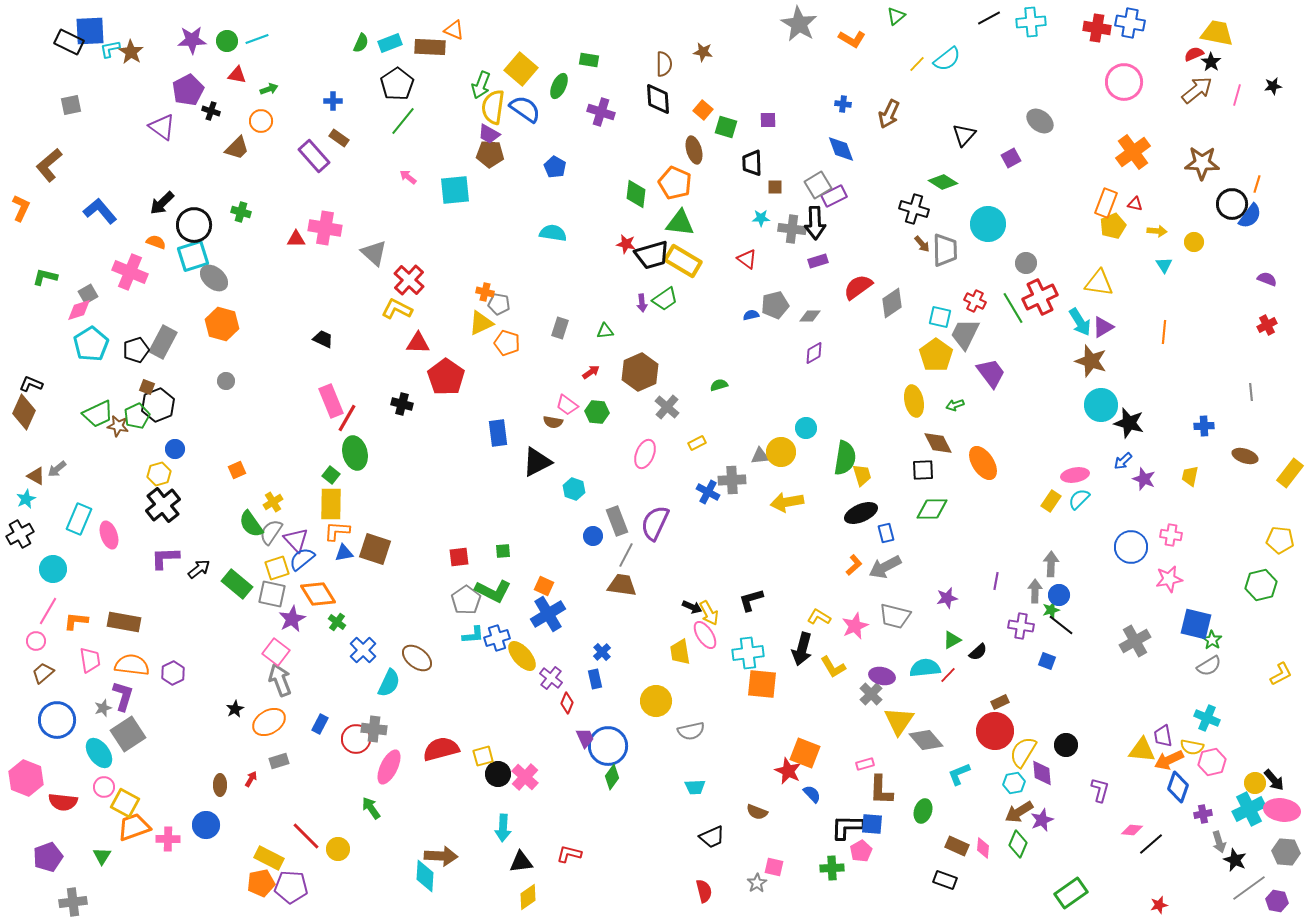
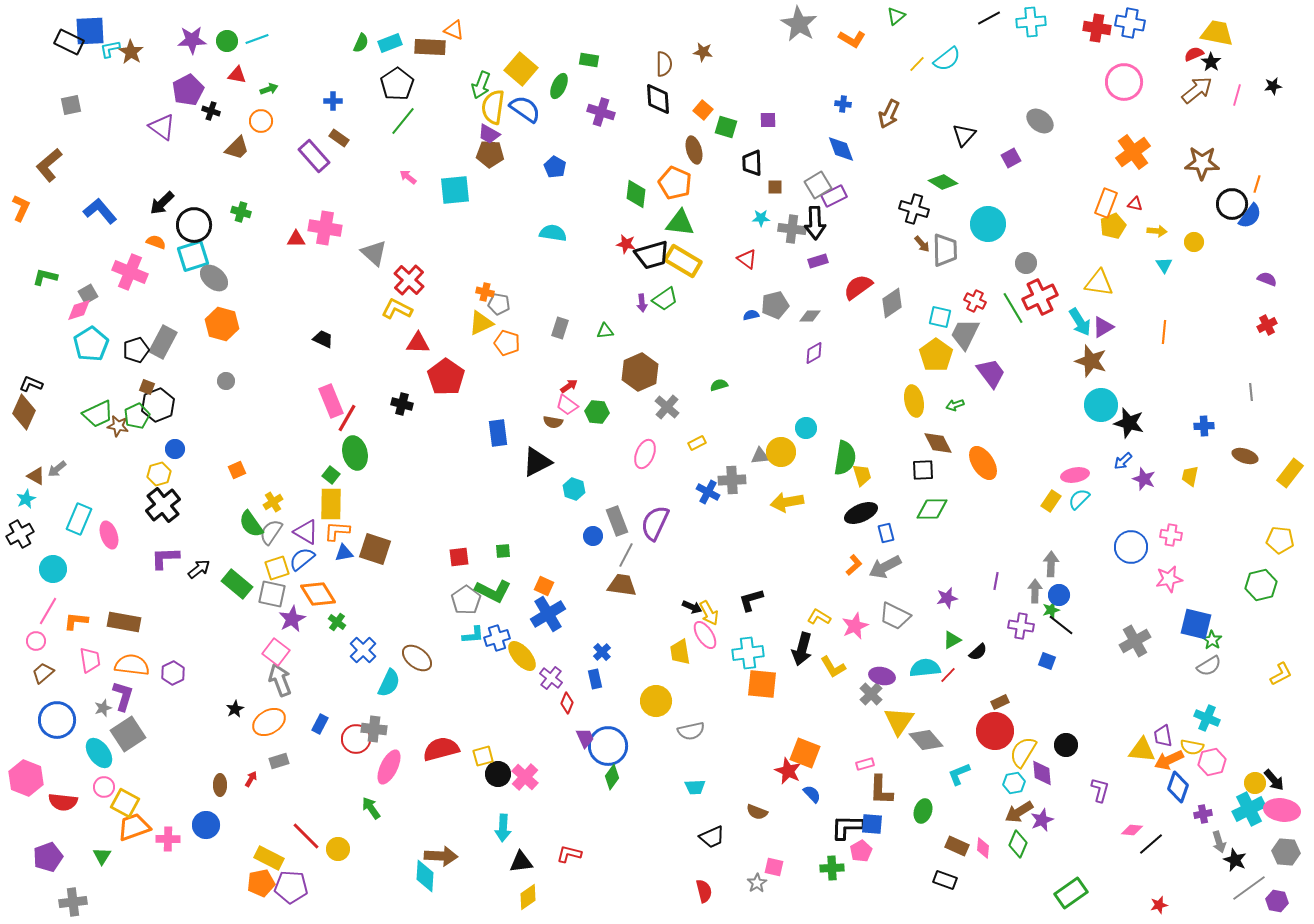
red arrow at (591, 372): moved 22 px left, 14 px down
purple triangle at (296, 540): moved 10 px right, 8 px up; rotated 16 degrees counterclockwise
gray trapezoid at (895, 616): rotated 12 degrees clockwise
